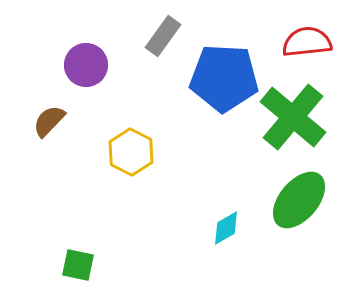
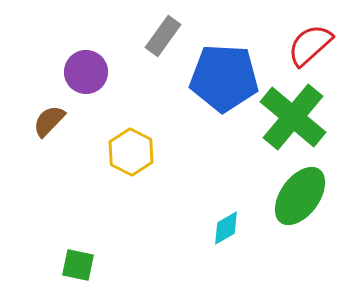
red semicircle: moved 3 px right, 3 px down; rotated 36 degrees counterclockwise
purple circle: moved 7 px down
green ellipse: moved 1 px right, 4 px up; rotated 4 degrees counterclockwise
